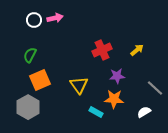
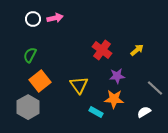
white circle: moved 1 px left, 1 px up
red cross: rotated 30 degrees counterclockwise
orange square: moved 1 px down; rotated 15 degrees counterclockwise
